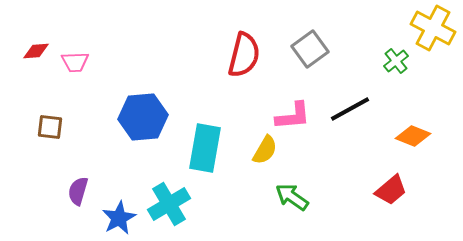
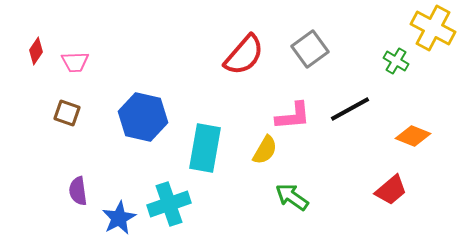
red diamond: rotated 52 degrees counterclockwise
red semicircle: rotated 27 degrees clockwise
green cross: rotated 20 degrees counterclockwise
blue hexagon: rotated 18 degrees clockwise
brown square: moved 17 px right, 14 px up; rotated 12 degrees clockwise
purple semicircle: rotated 24 degrees counterclockwise
cyan cross: rotated 12 degrees clockwise
